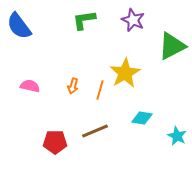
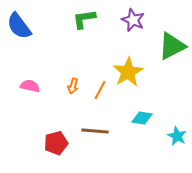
green L-shape: moved 1 px up
yellow star: moved 3 px right, 1 px up
orange line: rotated 12 degrees clockwise
brown line: rotated 28 degrees clockwise
red pentagon: moved 1 px right, 1 px down; rotated 15 degrees counterclockwise
